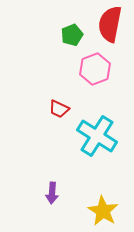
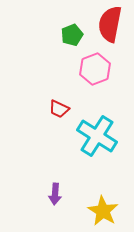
purple arrow: moved 3 px right, 1 px down
